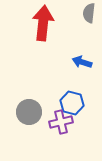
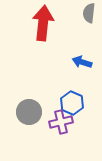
blue hexagon: rotated 10 degrees clockwise
